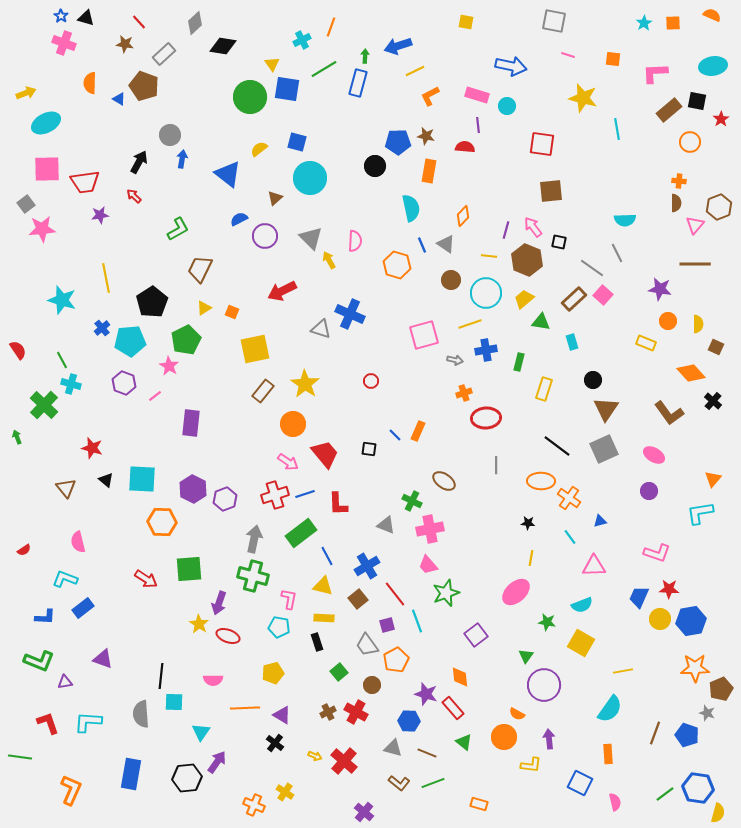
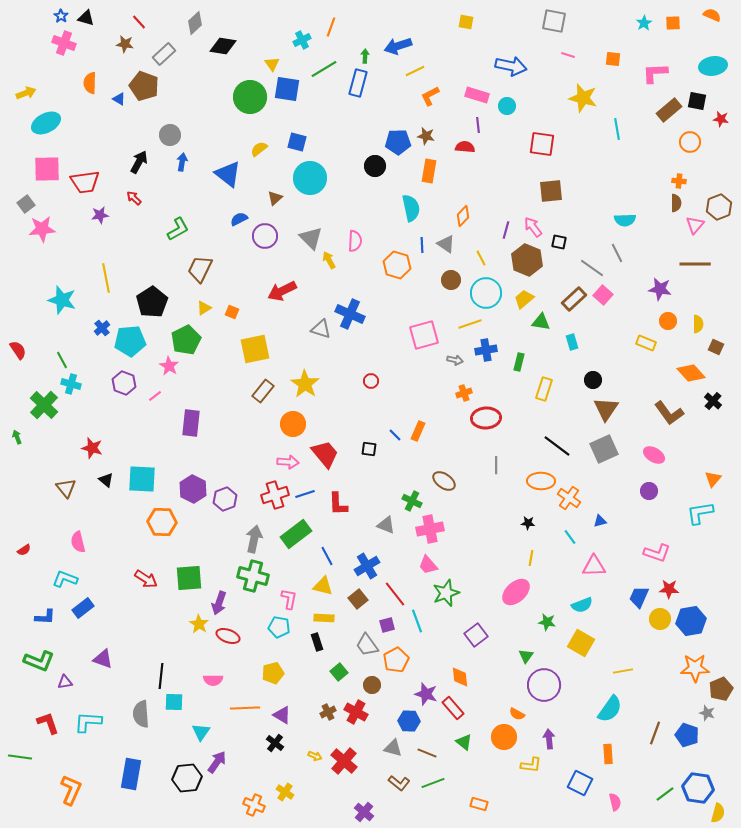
red star at (721, 119): rotated 28 degrees counterclockwise
blue arrow at (182, 159): moved 3 px down
red arrow at (134, 196): moved 2 px down
blue line at (422, 245): rotated 21 degrees clockwise
yellow line at (489, 256): moved 8 px left, 2 px down; rotated 56 degrees clockwise
pink arrow at (288, 462): rotated 30 degrees counterclockwise
green rectangle at (301, 533): moved 5 px left, 1 px down
green square at (189, 569): moved 9 px down
